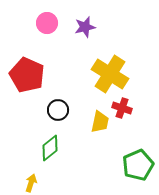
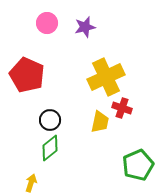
yellow cross: moved 4 px left, 3 px down; rotated 33 degrees clockwise
black circle: moved 8 px left, 10 px down
